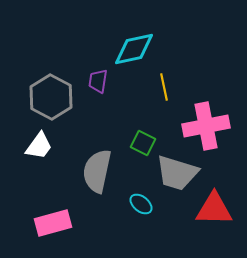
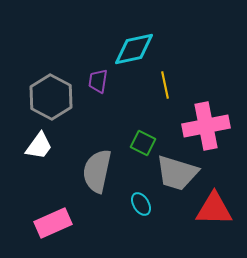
yellow line: moved 1 px right, 2 px up
cyan ellipse: rotated 20 degrees clockwise
pink rectangle: rotated 9 degrees counterclockwise
